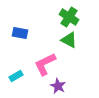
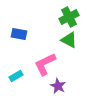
green cross: rotated 30 degrees clockwise
blue rectangle: moved 1 px left, 1 px down
